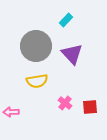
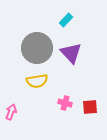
gray circle: moved 1 px right, 2 px down
purple triangle: moved 1 px left, 1 px up
pink cross: rotated 24 degrees counterclockwise
pink arrow: rotated 112 degrees clockwise
